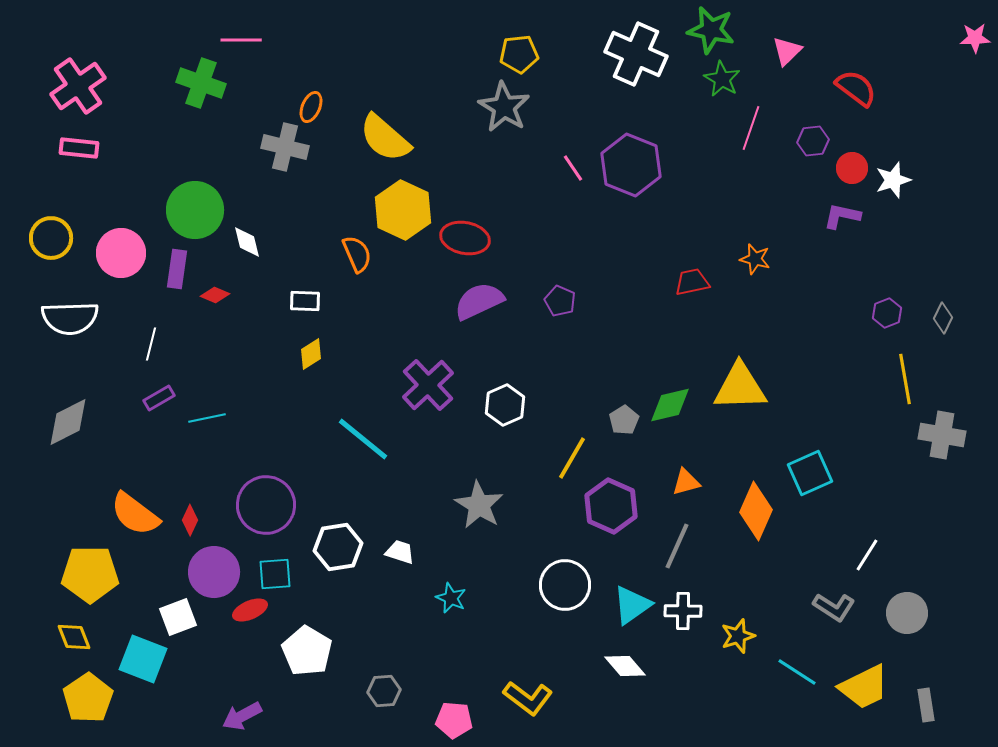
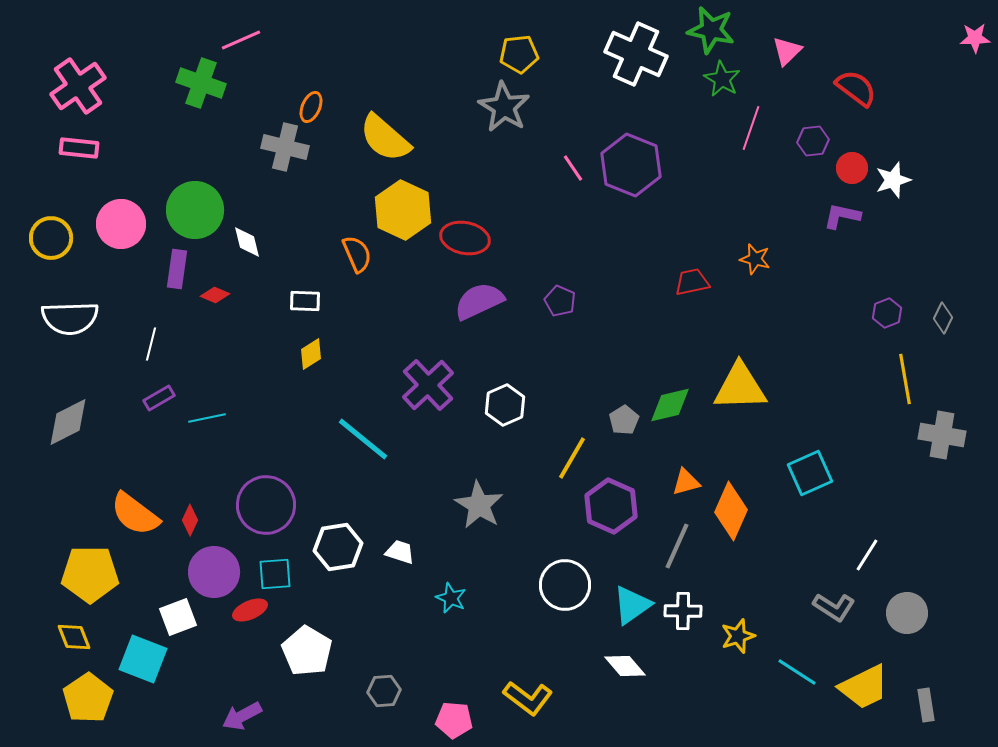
pink line at (241, 40): rotated 24 degrees counterclockwise
pink circle at (121, 253): moved 29 px up
orange diamond at (756, 511): moved 25 px left
